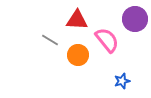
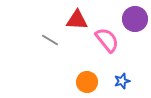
orange circle: moved 9 px right, 27 px down
